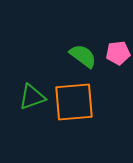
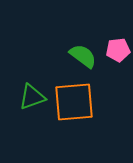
pink pentagon: moved 3 px up
